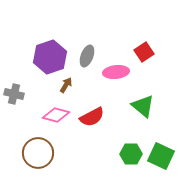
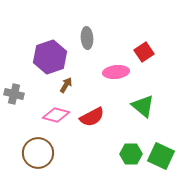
gray ellipse: moved 18 px up; rotated 25 degrees counterclockwise
